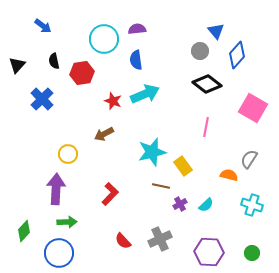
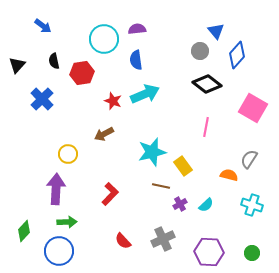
gray cross: moved 3 px right
blue circle: moved 2 px up
